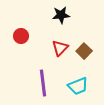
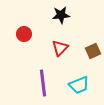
red circle: moved 3 px right, 2 px up
brown square: moved 9 px right; rotated 21 degrees clockwise
cyan trapezoid: moved 1 px right, 1 px up
